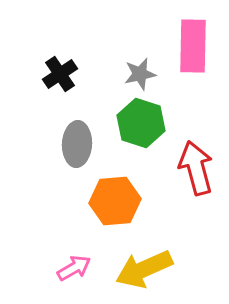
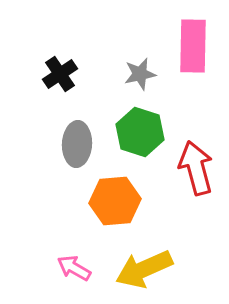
green hexagon: moved 1 px left, 9 px down
pink arrow: rotated 120 degrees counterclockwise
